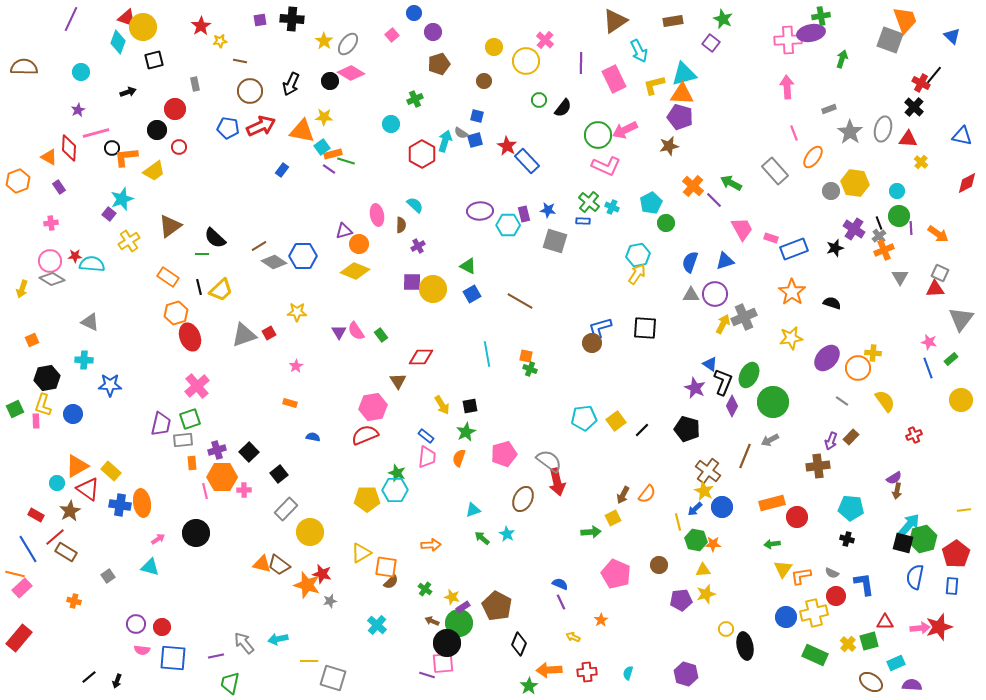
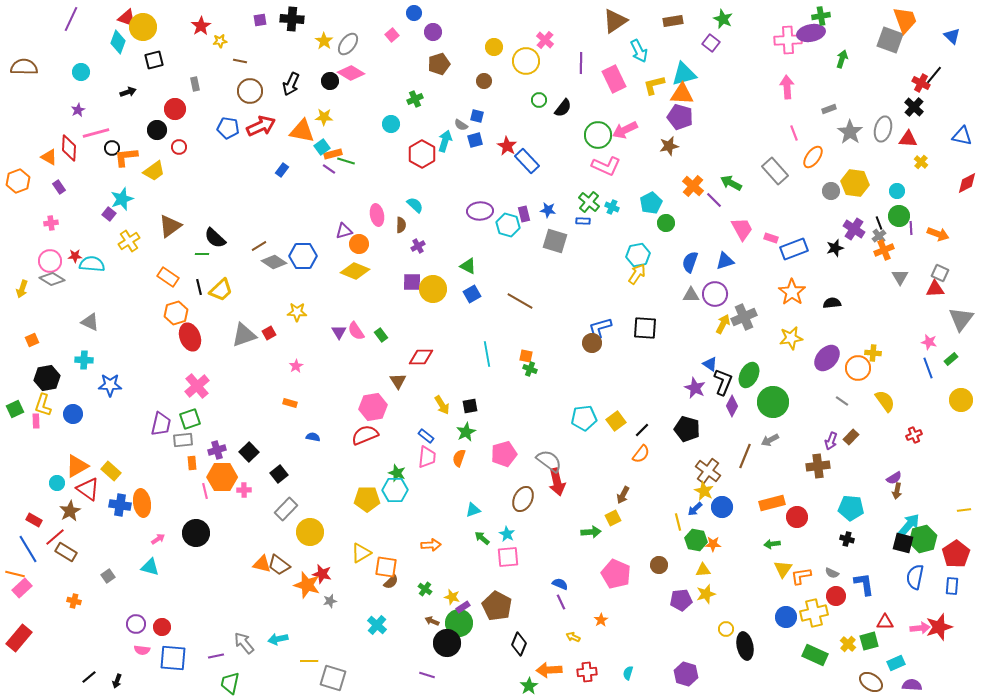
gray semicircle at (461, 133): moved 8 px up
cyan hexagon at (508, 225): rotated 15 degrees clockwise
orange arrow at (938, 234): rotated 15 degrees counterclockwise
black semicircle at (832, 303): rotated 24 degrees counterclockwise
orange semicircle at (647, 494): moved 6 px left, 40 px up
red rectangle at (36, 515): moved 2 px left, 5 px down
pink square at (443, 663): moved 65 px right, 106 px up
